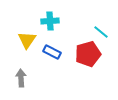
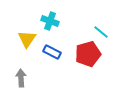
cyan cross: rotated 24 degrees clockwise
yellow triangle: moved 1 px up
